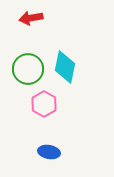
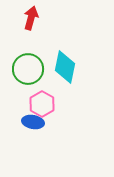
red arrow: rotated 115 degrees clockwise
pink hexagon: moved 2 px left
blue ellipse: moved 16 px left, 30 px up
